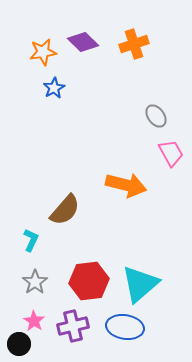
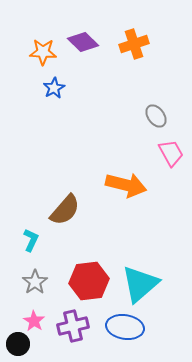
orange star: rotated 12 degrees clockwise
black circle: moved 1 px left
